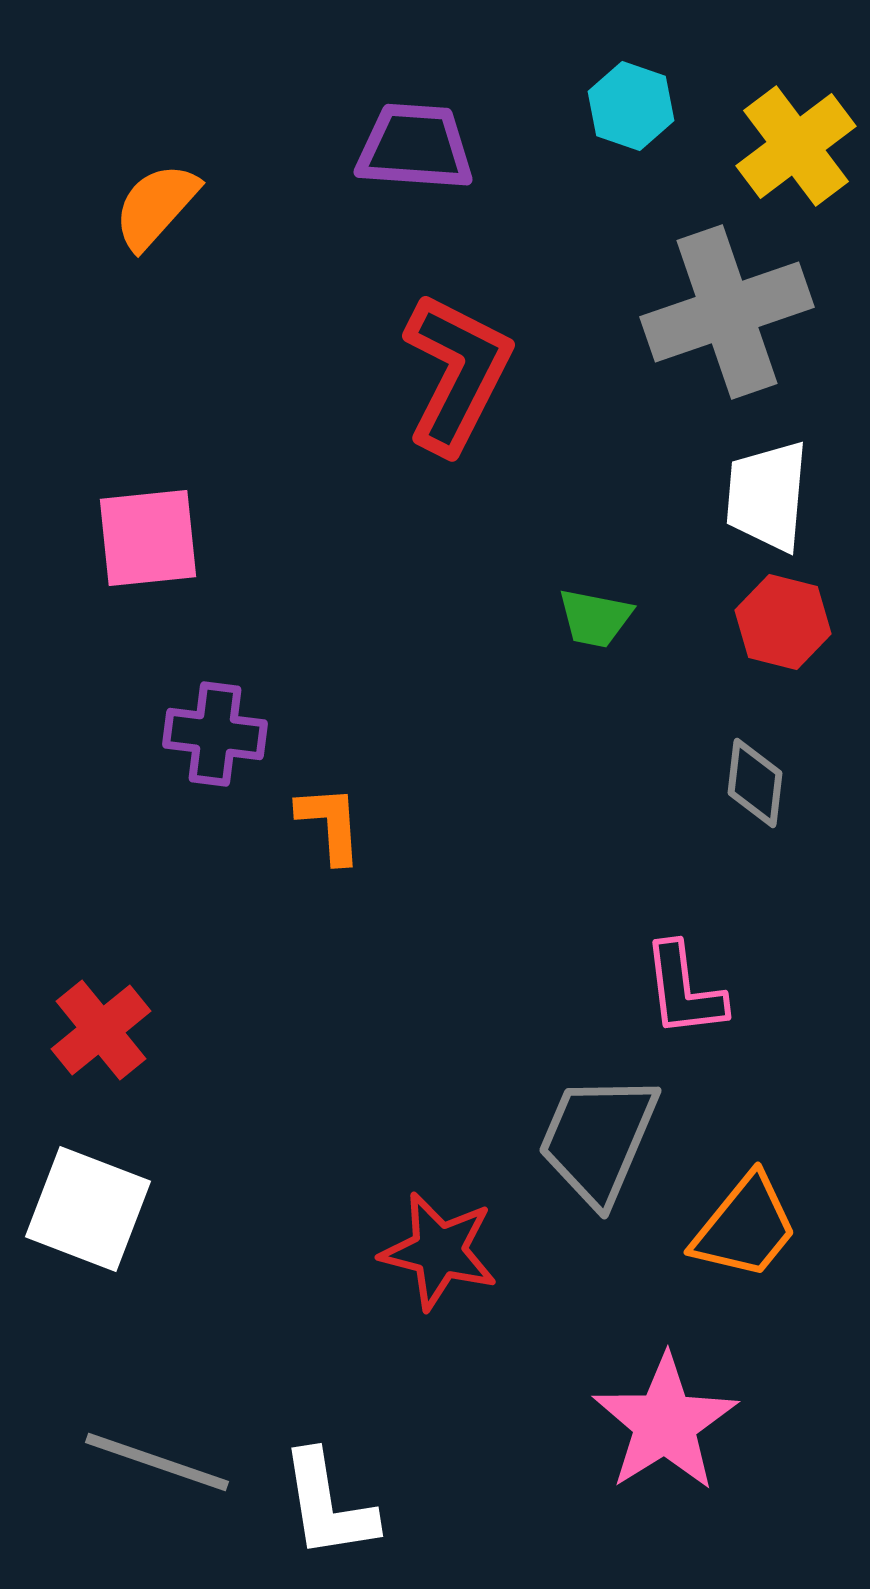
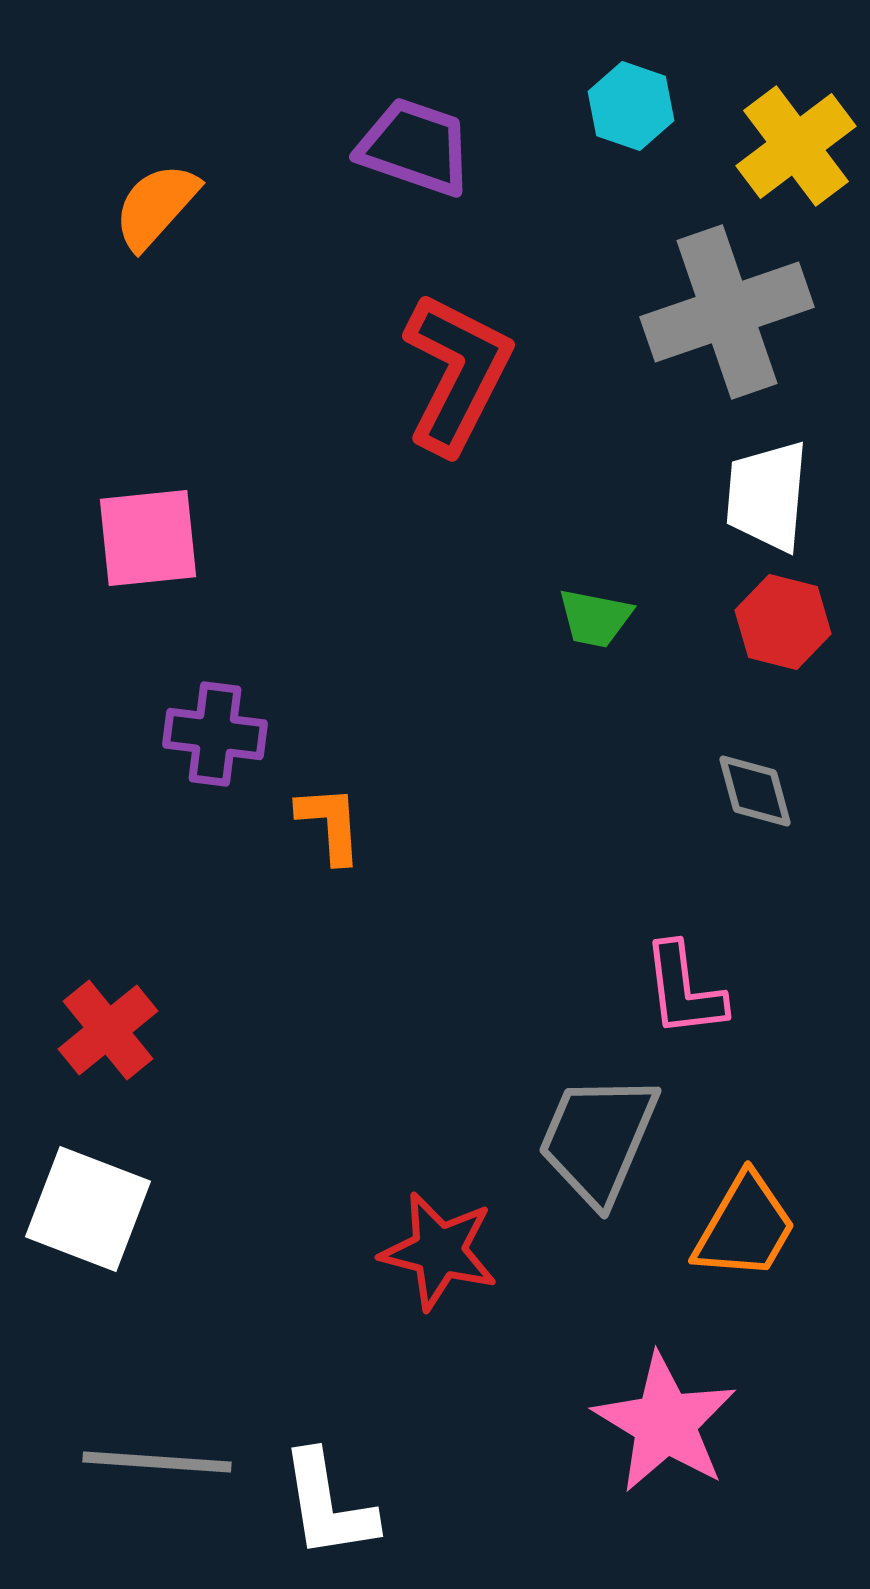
purple trapezoid: rotated 15 degrees clockwise
gray diamond: moved 8 px down; rotated 22 degrees counterclockwise
red cross: moved 7 px right
orange trapezoid: rotated 9 degrees counterclockwise
pink star: rotated 9 degrees counterclockwise
gray line: rotated 15 degrees counterclockwise
